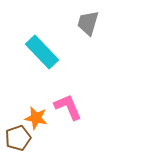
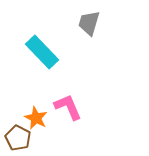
gray trapezoid: moved 1 px right
orange star: rotated 15 degrees clockwise
brown pentagon: rotated 25 degrees counterclockwise
